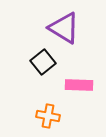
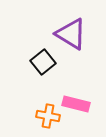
purple triangle: moved 7 px right, 6 px down
pink rectangle: moved 3 px left, 19 px down; rotated 12 degrees clockwise
